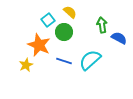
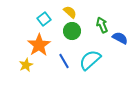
cyan square: moved 4 px left, 1 px up
green arrow: rotated 14 degrees counterclockwise
green circle: moved 8 px right, 1 px up
blue semicircle: moved 1 px right
orange star: rotated 15 degrees clockwise
blue line: rotated 42 degrees clockwise
